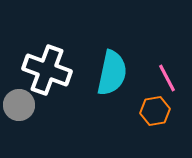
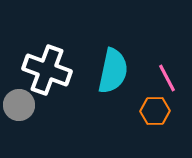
cyan semicircle: moved 1 px right, 2 px up
orange hexagon: rotated 8 degrees clockwise
